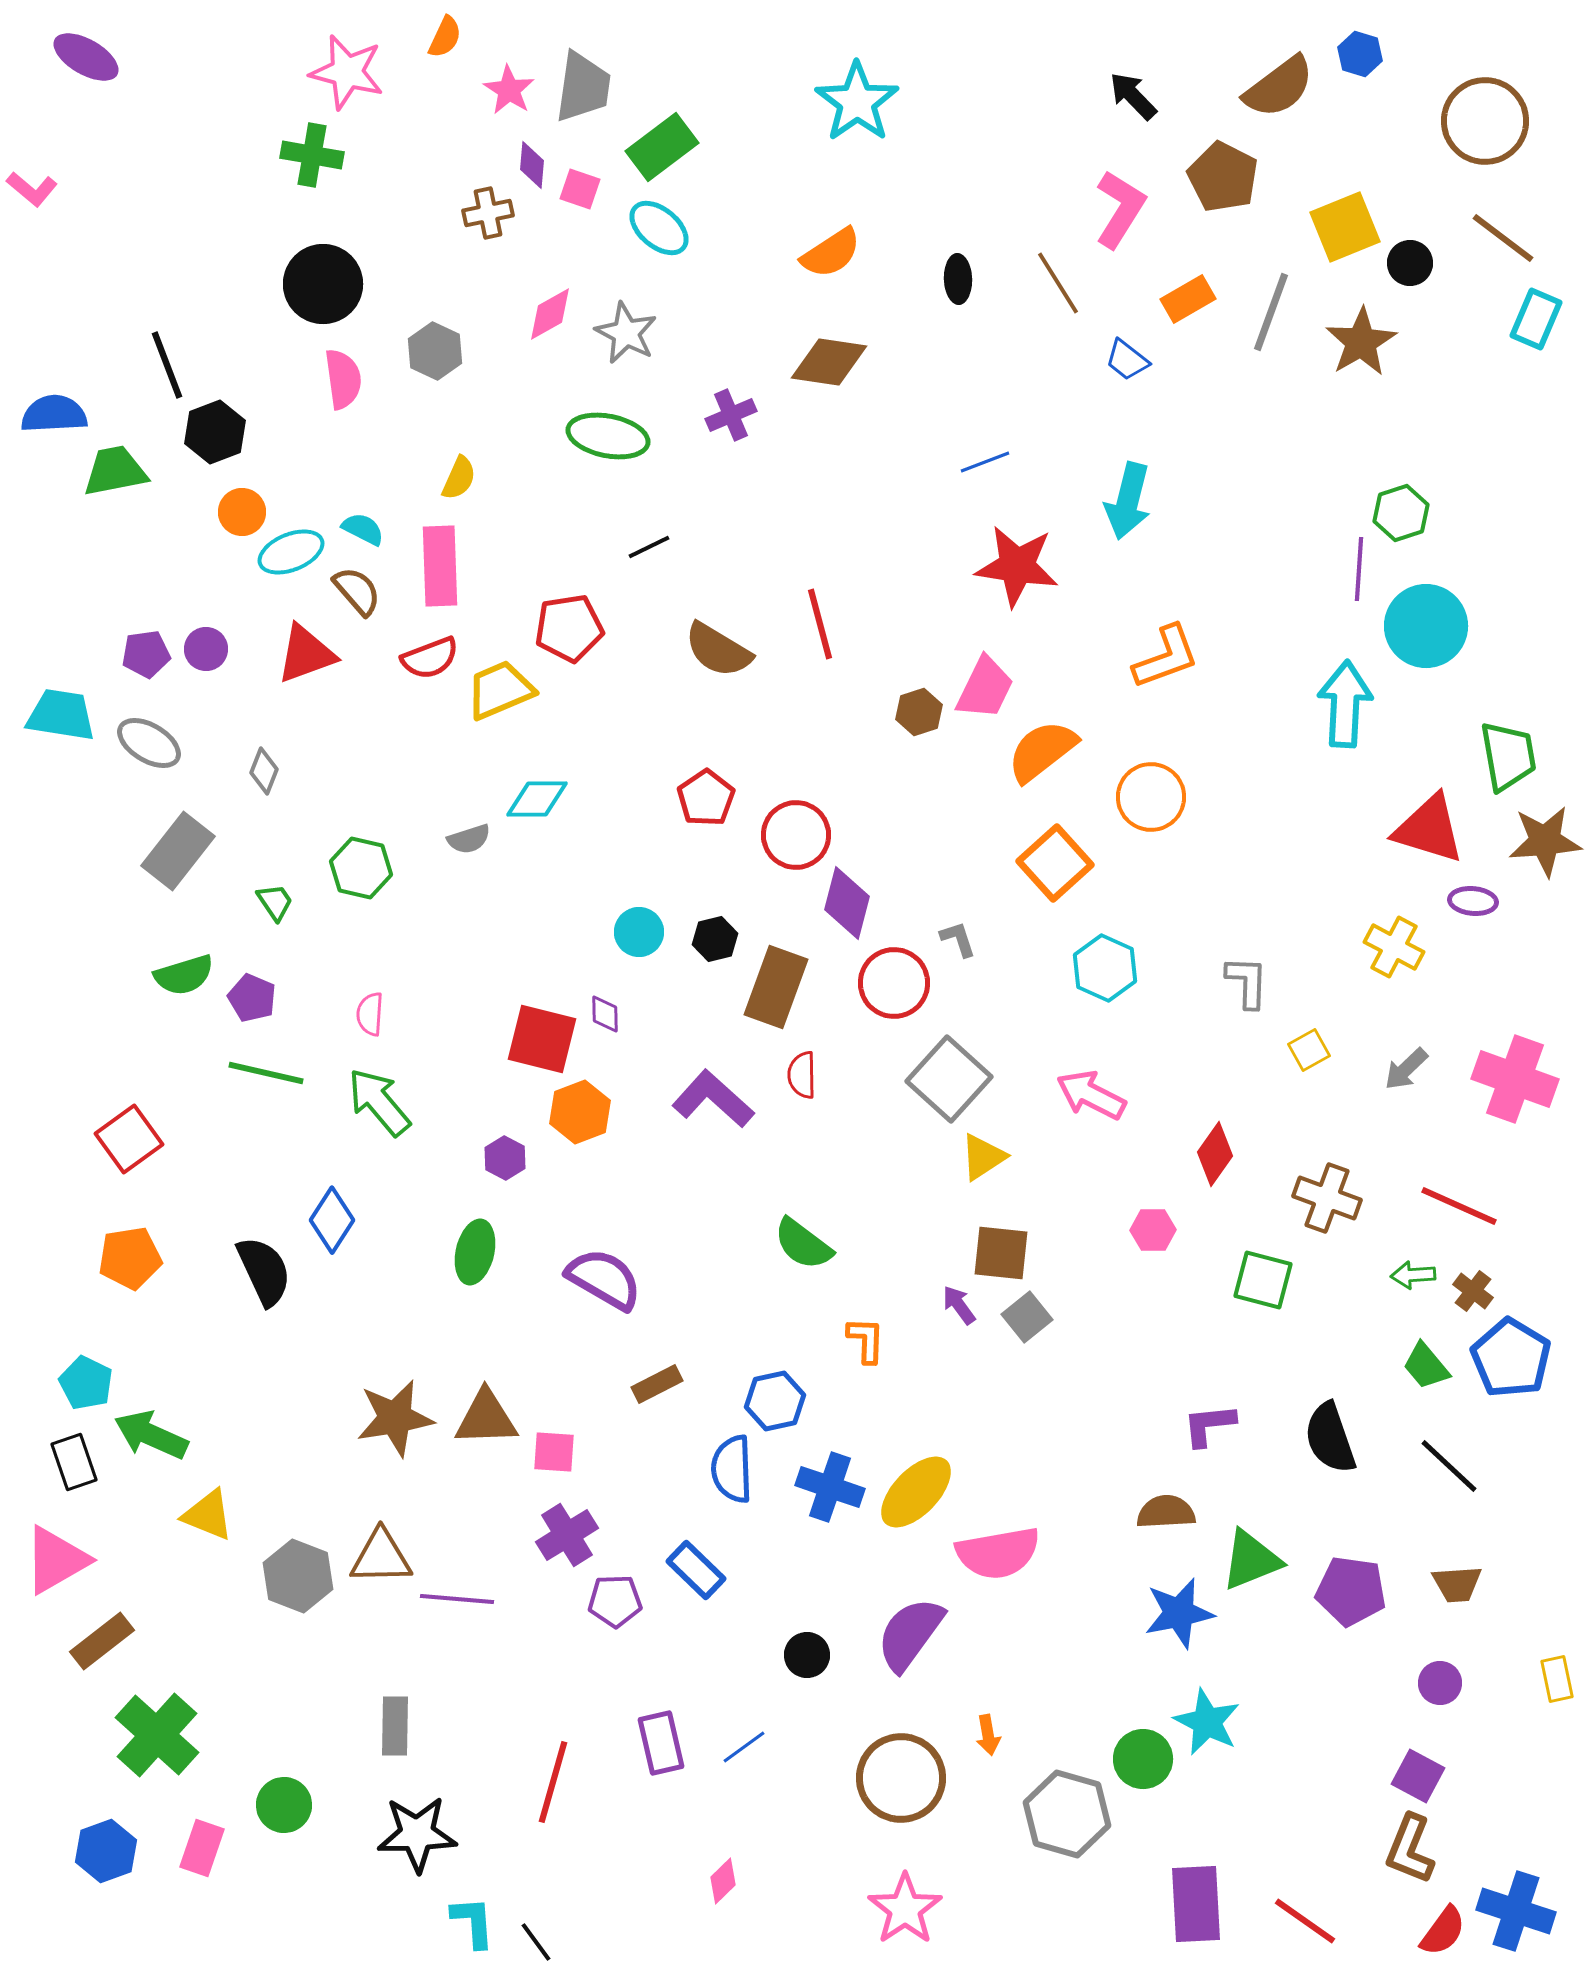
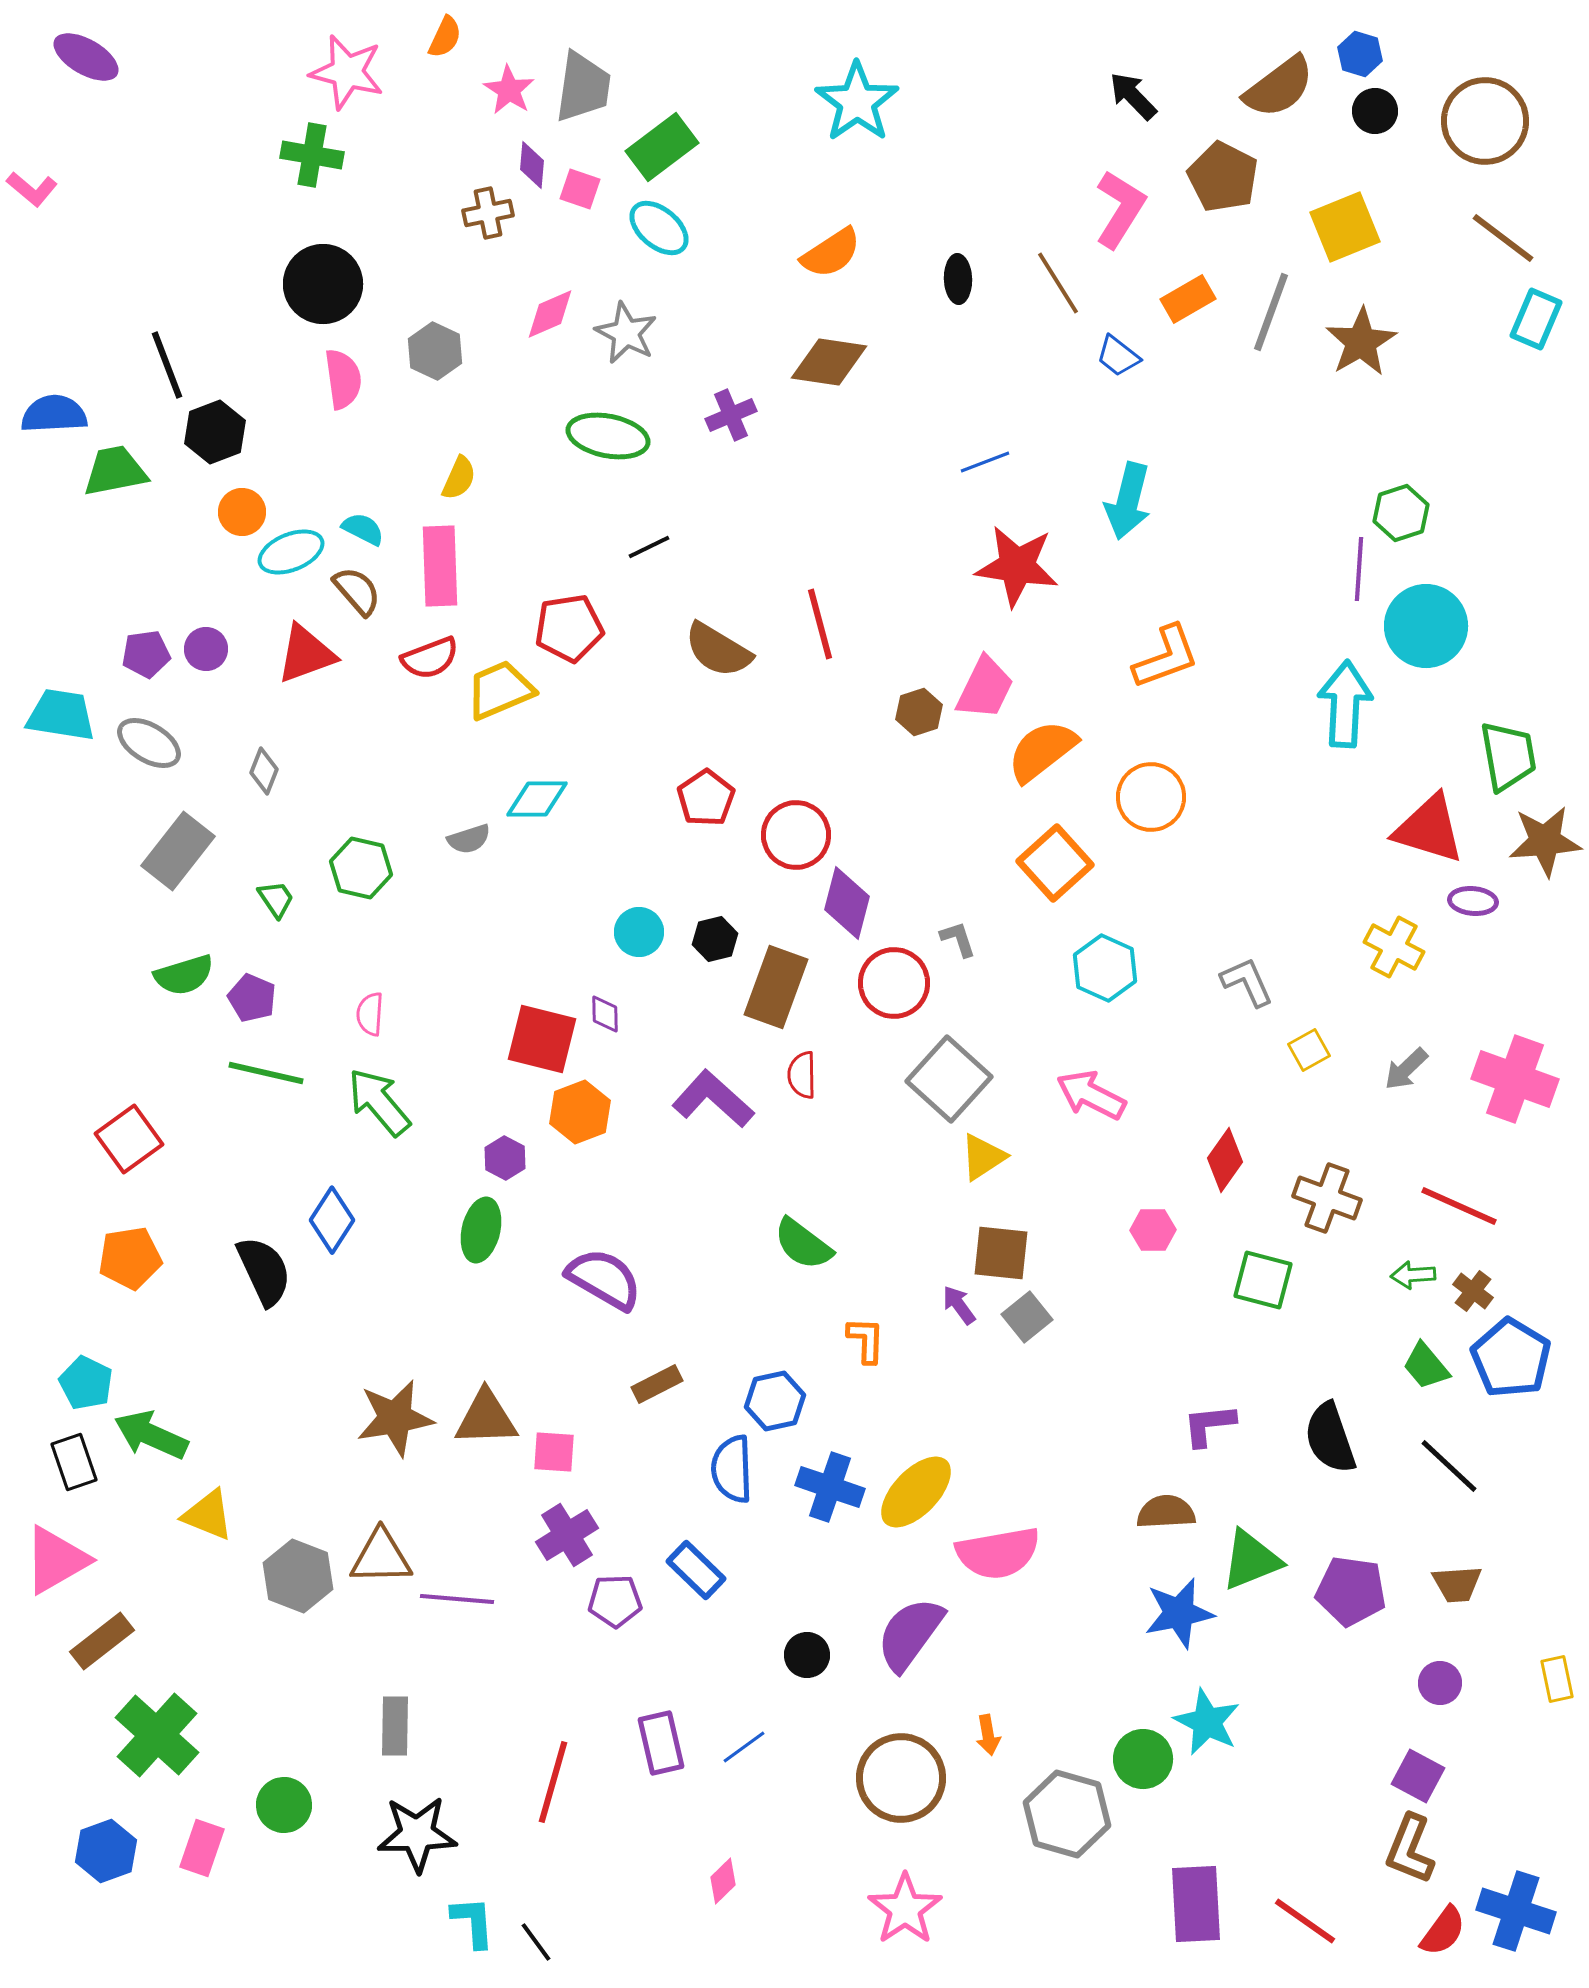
black circle at (1410, 263): moved 35 px left, 152 px up
pink diamond at (550, 314): rotated 6 degrees clockwise
blue trapezoid at (1127, 360): moved 9 px left, 4 px up
green trapezoid at (275, 902): moved 1 px right, 3 px up
gray L-shape at (1247, 982): rotated 26 degrees counterclockwise
red diamond at (1215, 1154): moved 10 px right, 6 px down
green ellipse at (475, 1252): moved 6 px right, 22 px up
